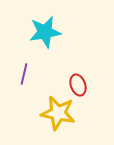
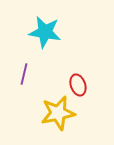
cyan star: rotated 20 degrees clockwise
yellow star: rotated 24 degrees counterclockwise
